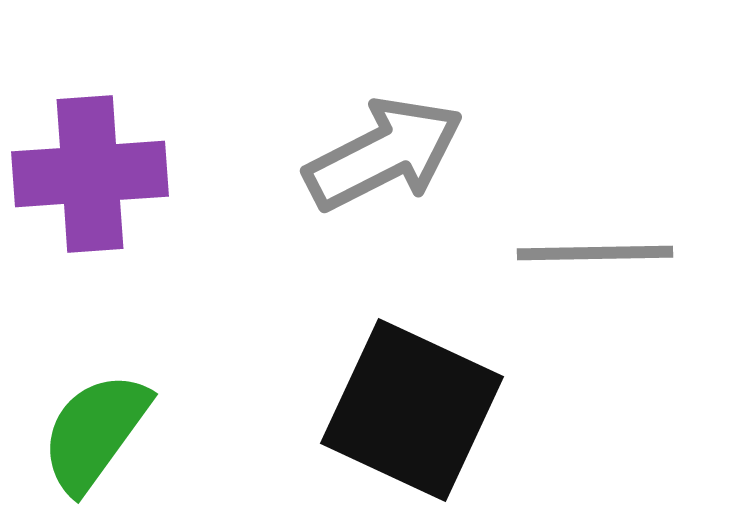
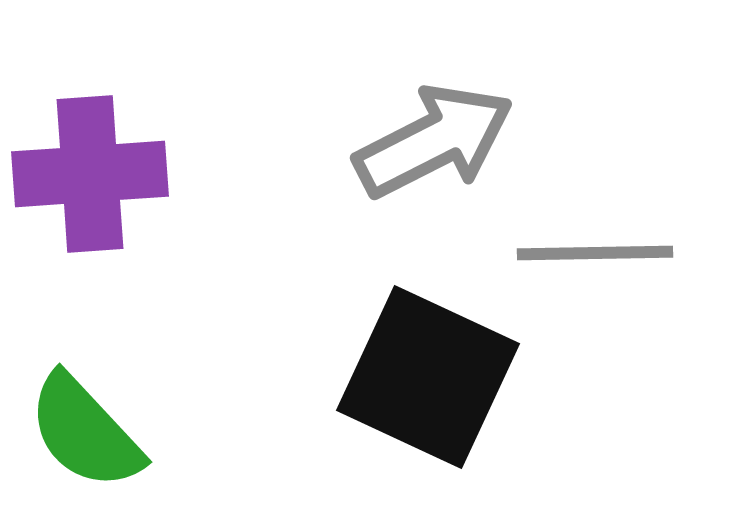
gray arrow: moved 50 px right, 13 px up
black square: moved 16 px right, 33 px up
green semicircle: moved 10 px left; rotated 79 degrees counterclockwise
